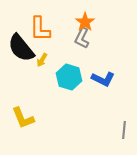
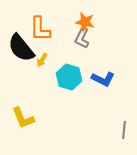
orange star: rotated 24 degrees counterclockwise
